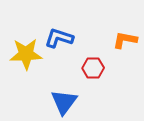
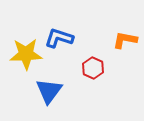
red hexagon: rotated 25 degrees clockwise
blue triangle: moved 15 px left, 11 px up
